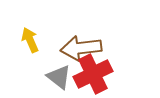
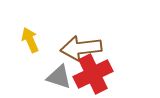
gray triangle: rotated 20 degrees counterclockwise
